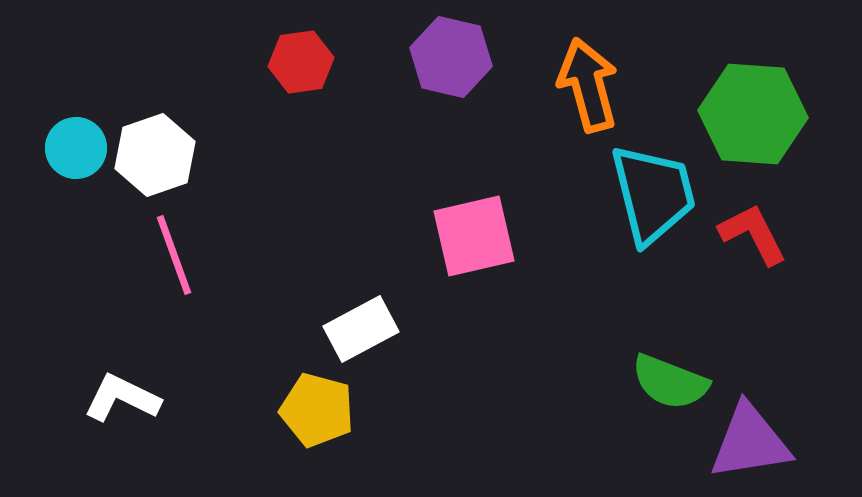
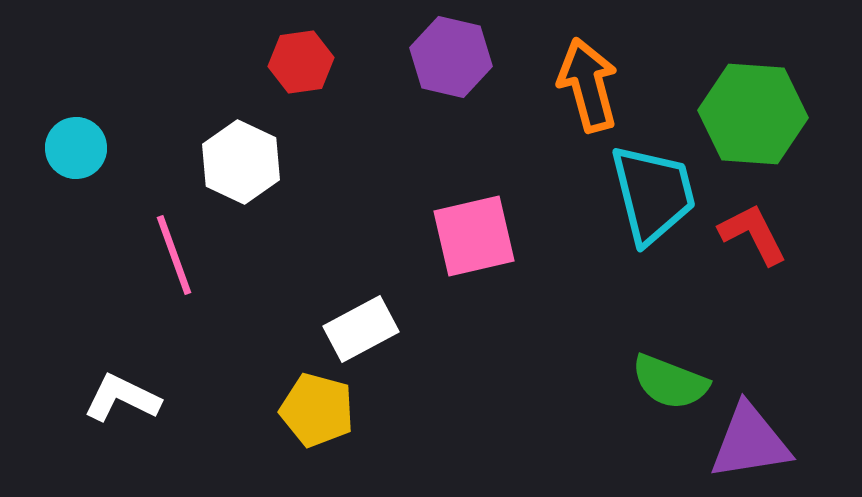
white hexagon: moved 86 px right, 7 px down; rotated 16 degrees counterclockwise
